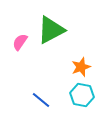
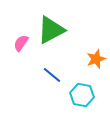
pink semicircle: moved 1 px right, 1 px down
orange star: moved 15 px right, 8 px up
blue line: moved 11 px right, 25 px up
